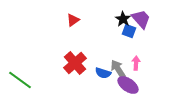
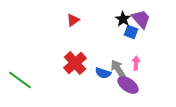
blue square: moved 2 px right, 1 px down
